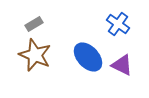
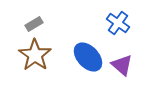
blue cross: moved 1 px up
brown star: rotated 12 degrees clockwise
purple triangle: rotated 15 degrees clockwise
